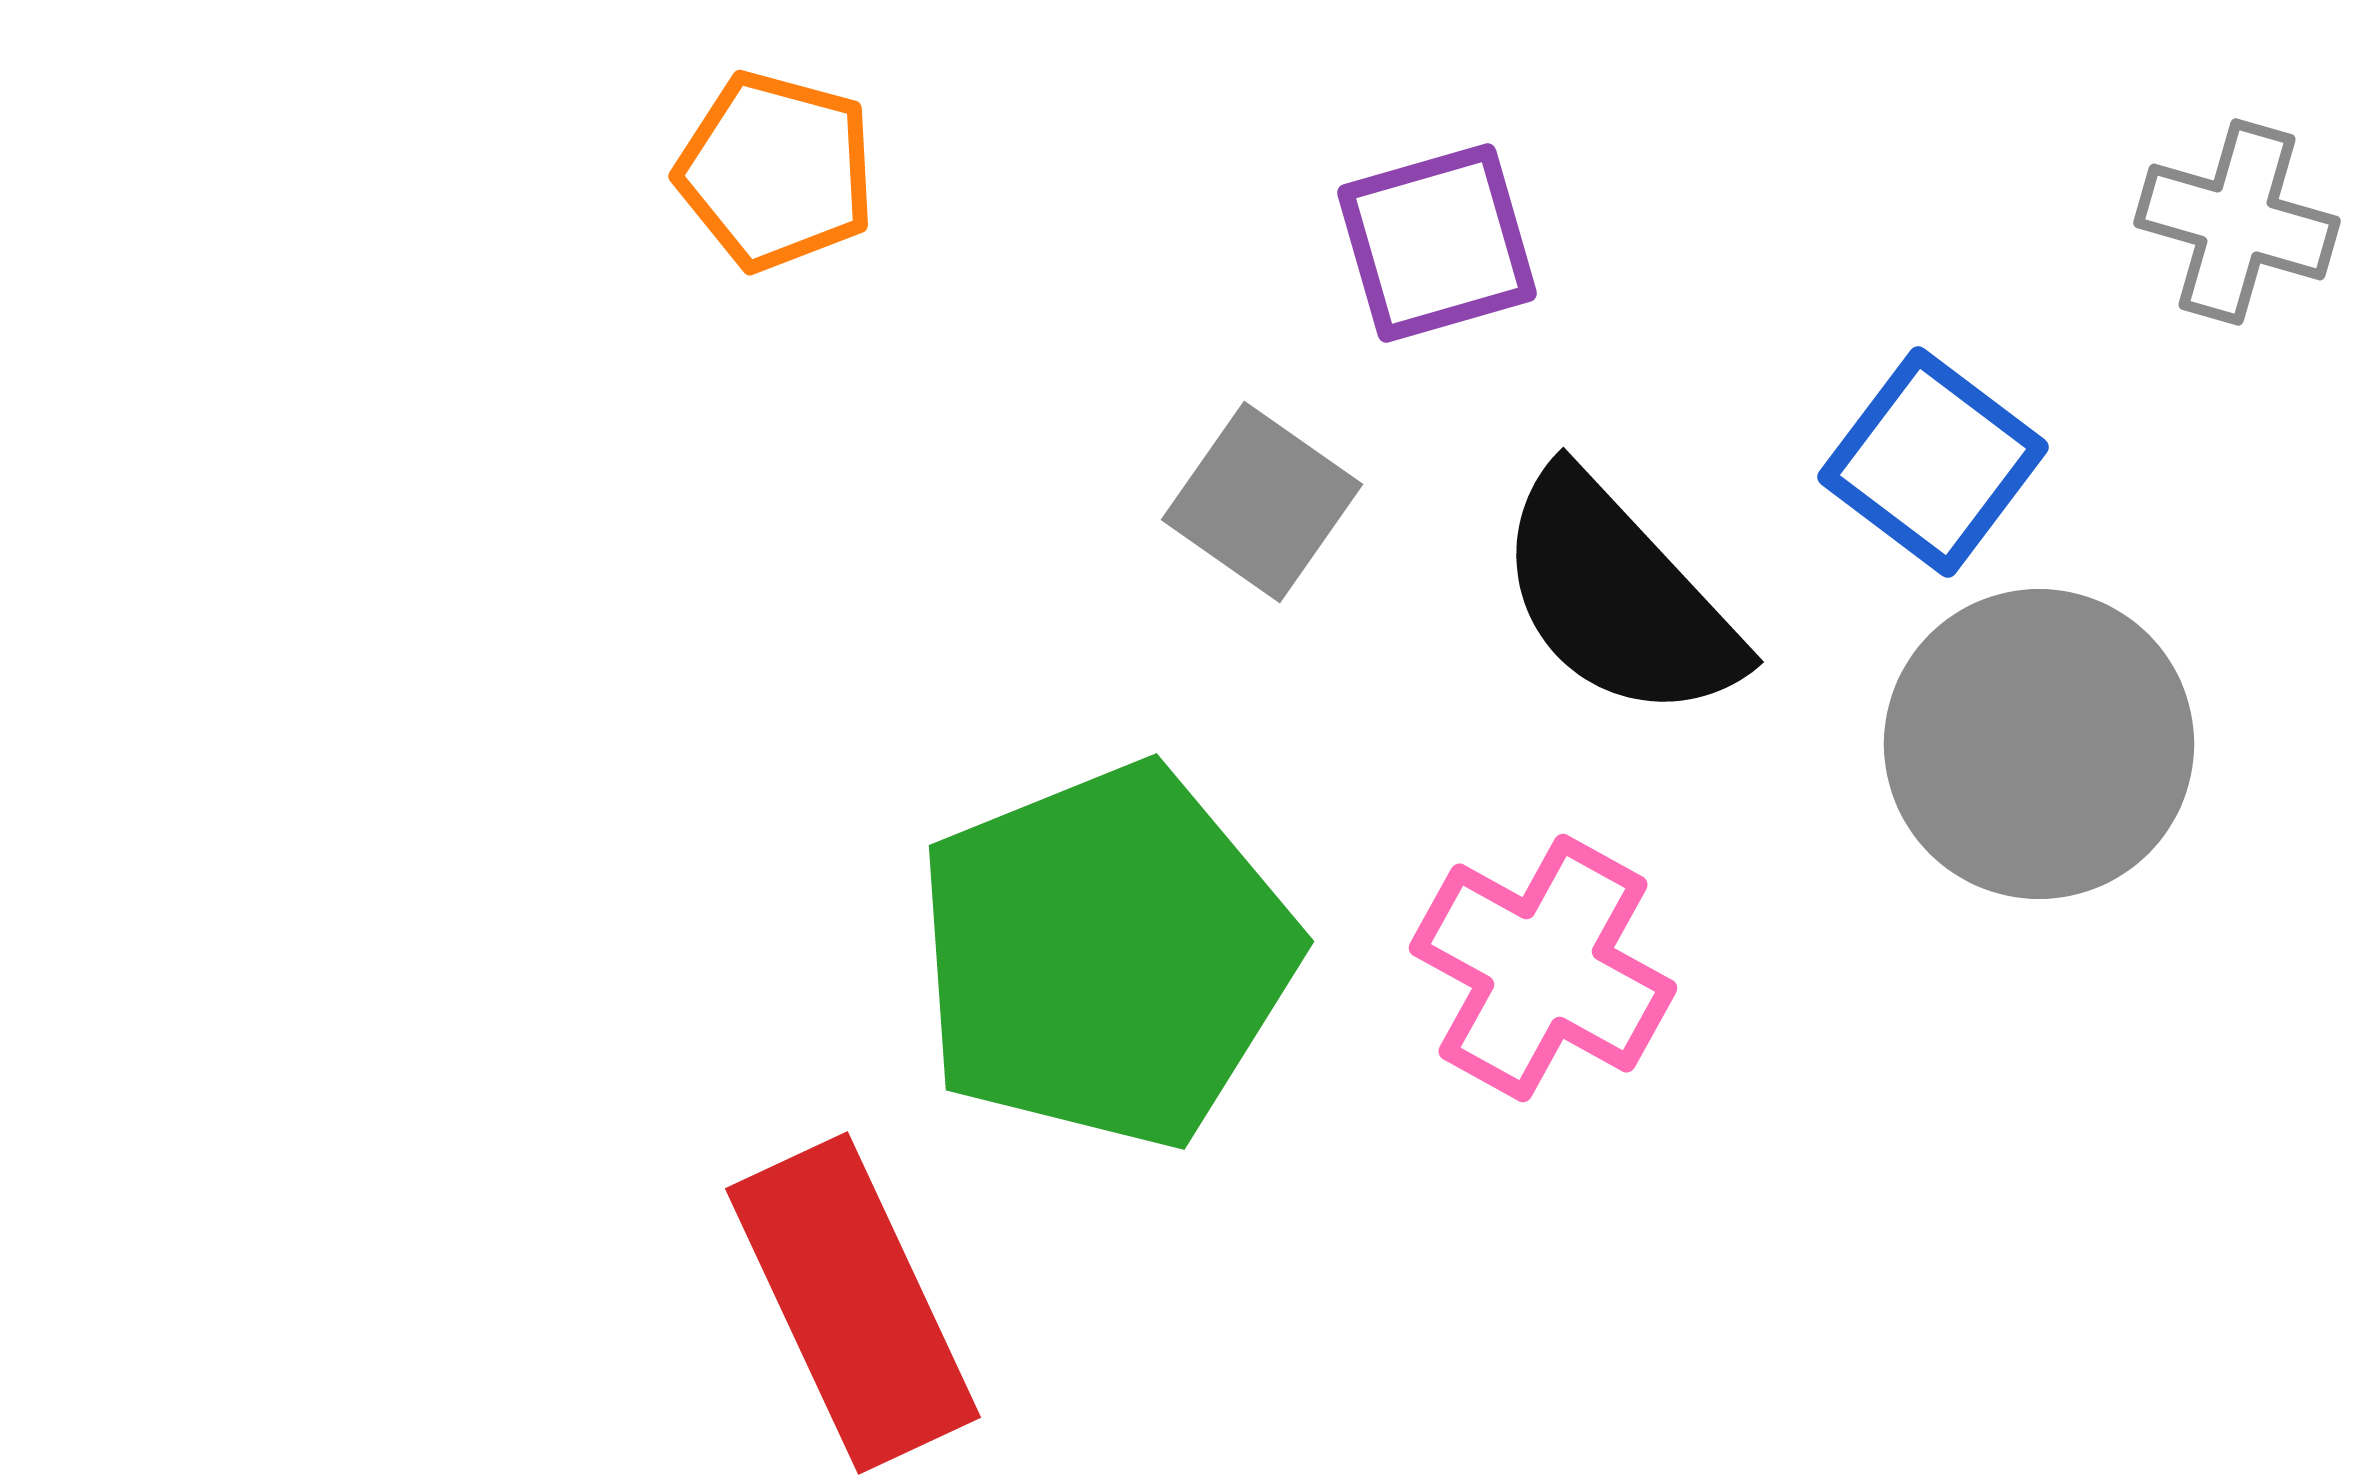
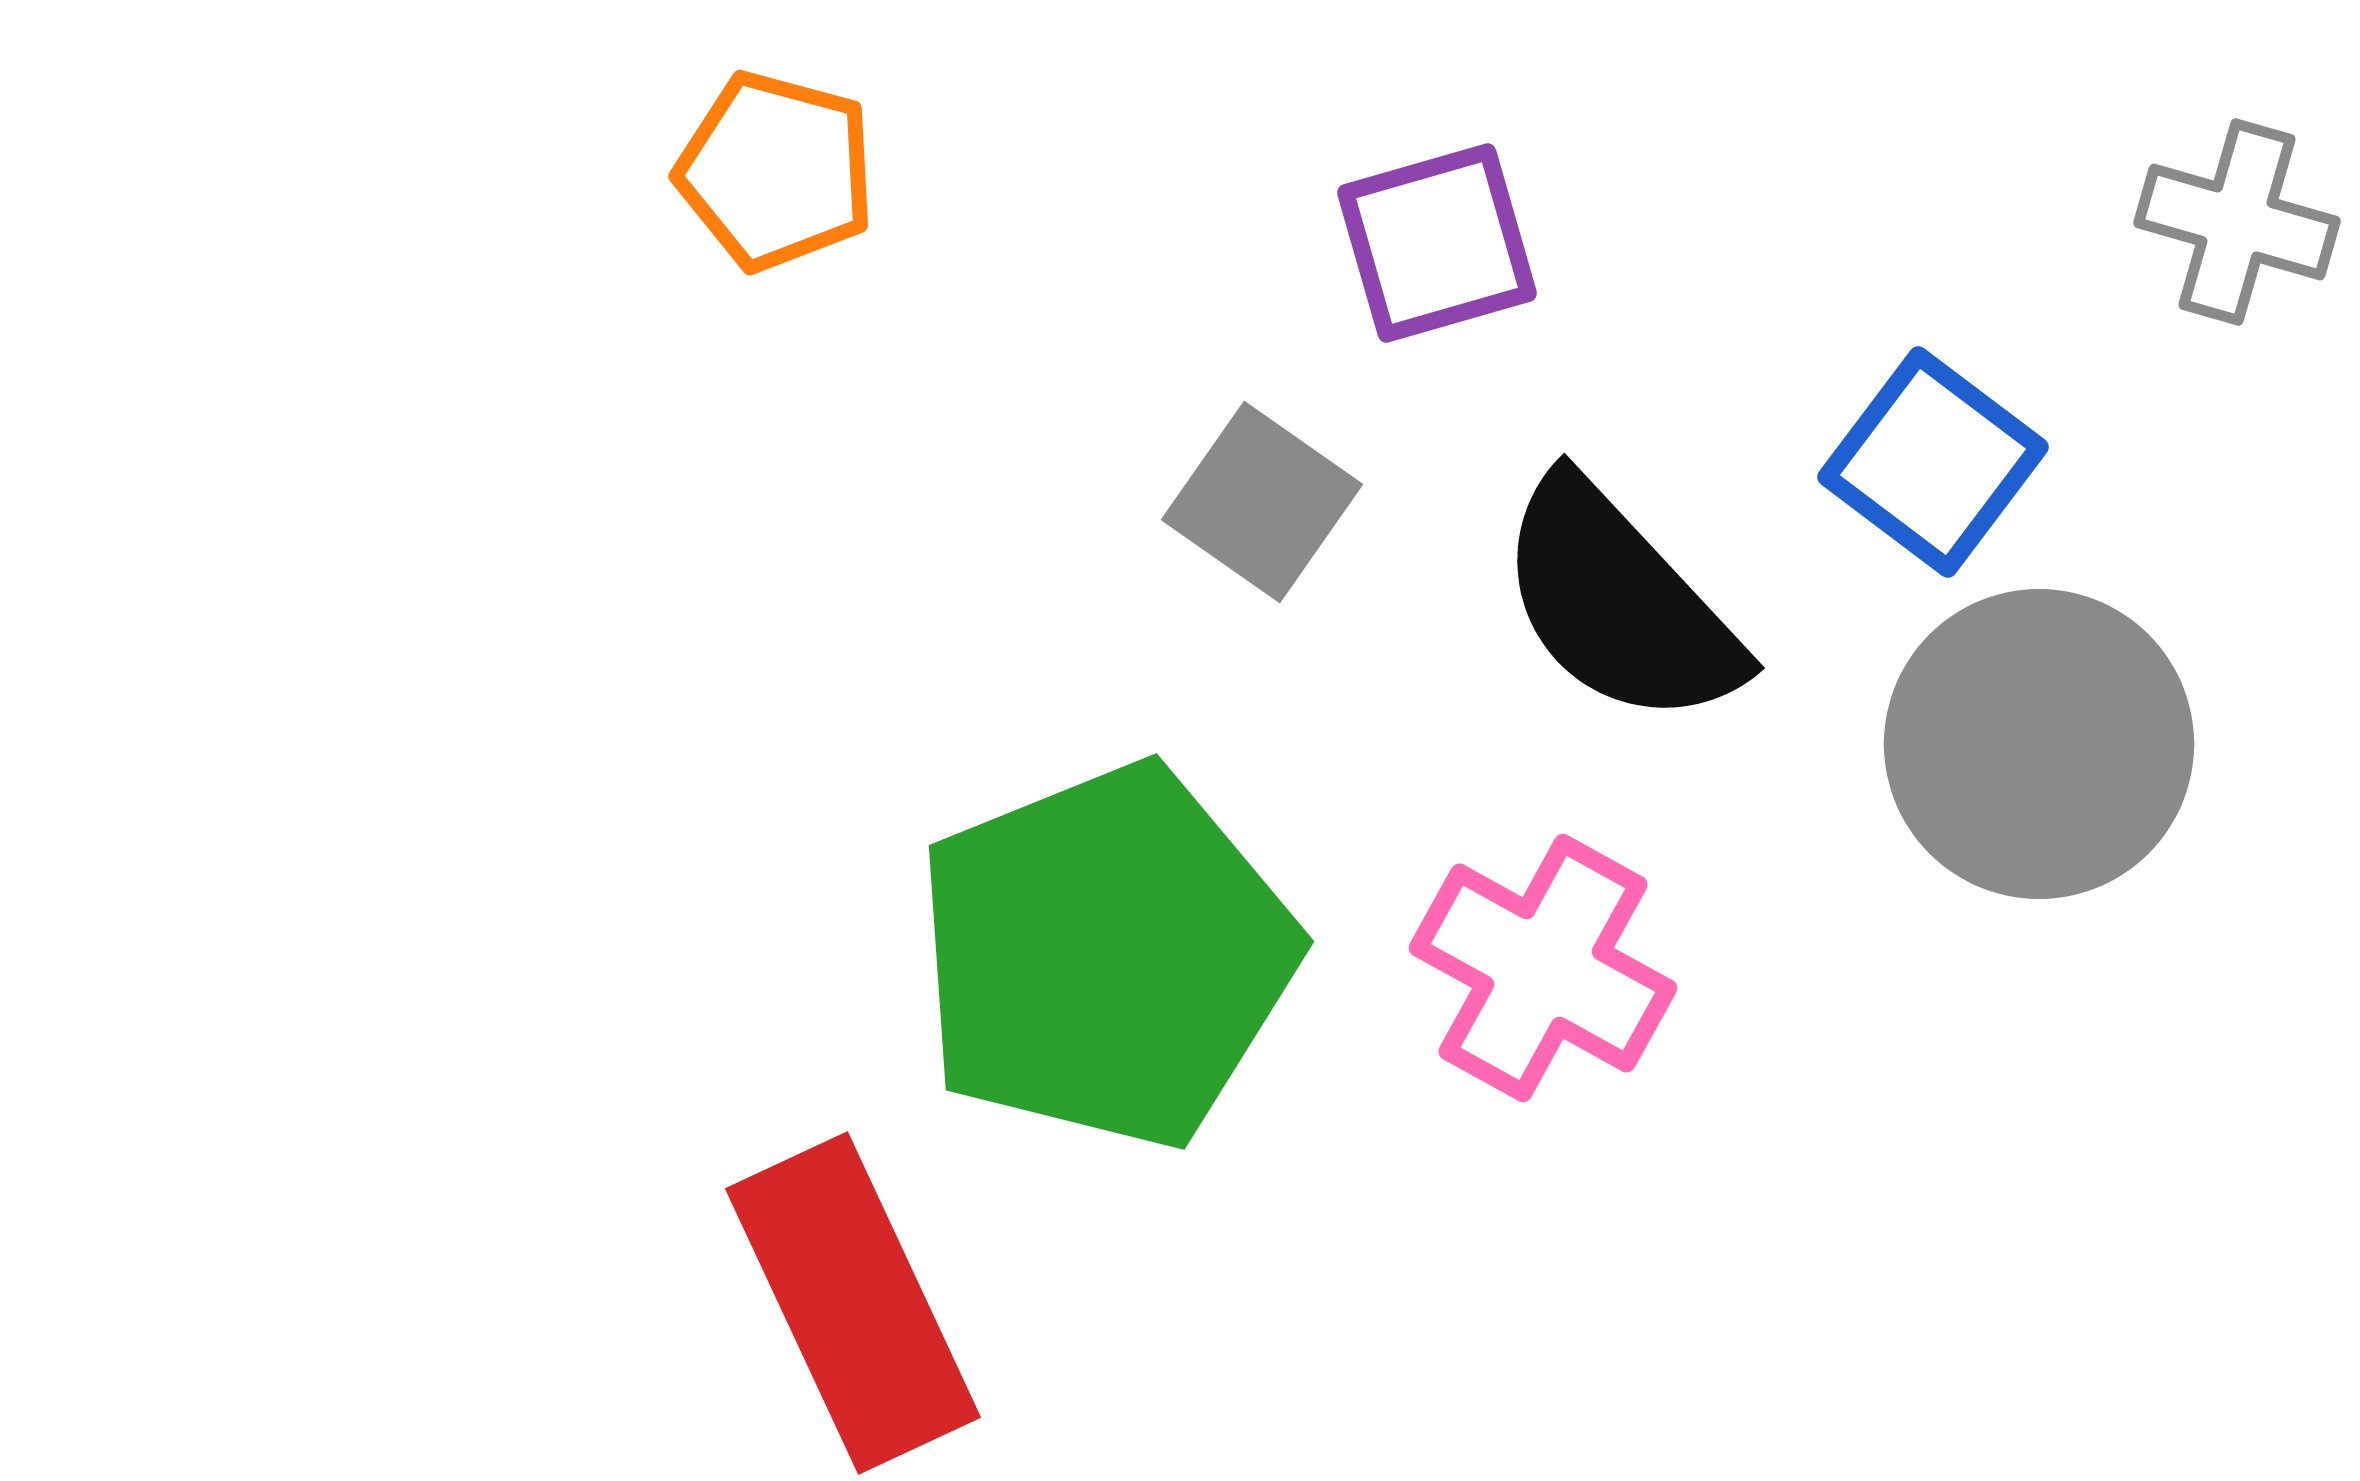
black semicircle: moved 1 px right, 6 px down
